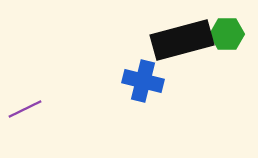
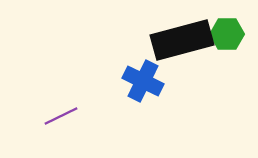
blue cross: rotated 12 degrees clockwise
purple line: moved 36 px right, 7 px down
